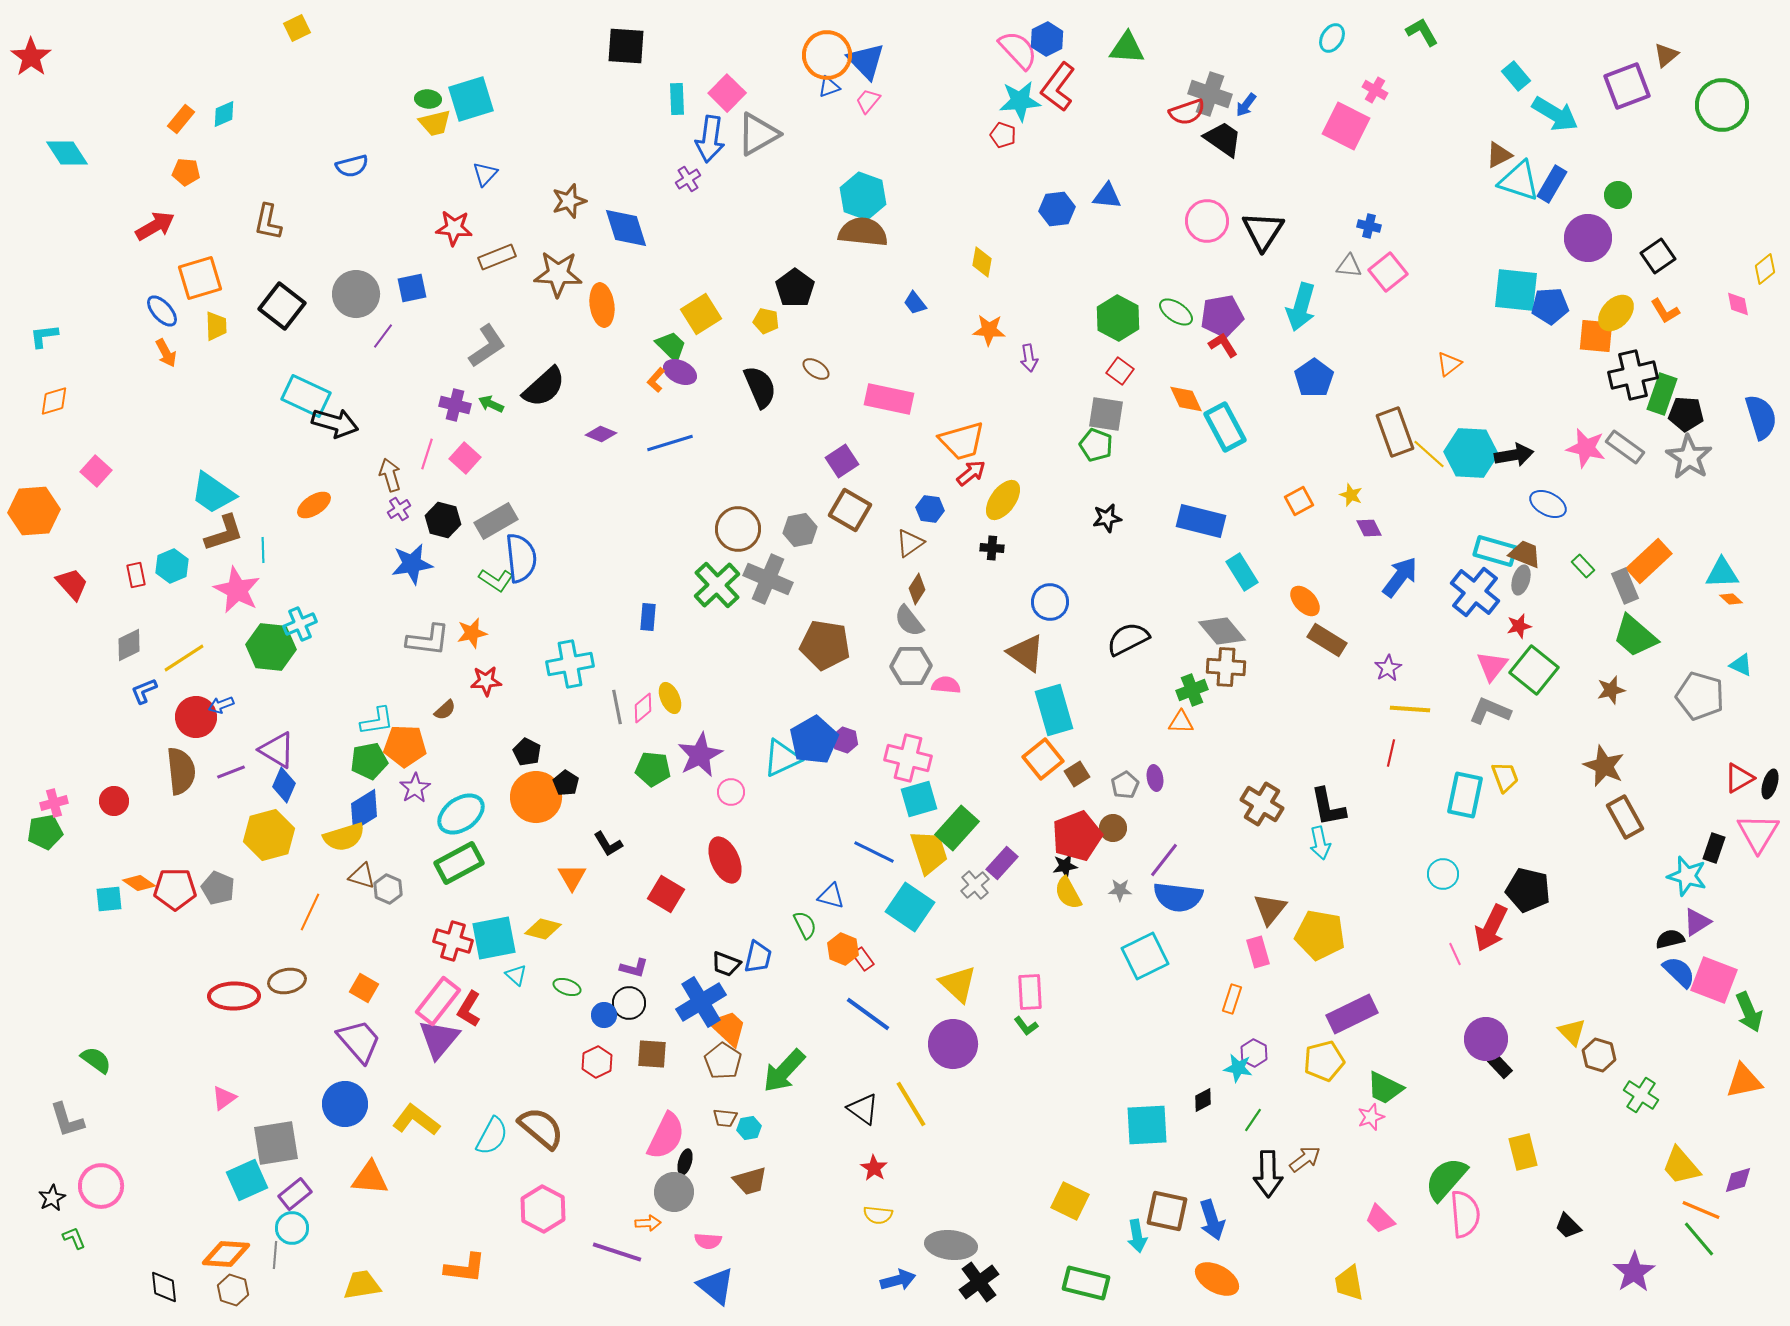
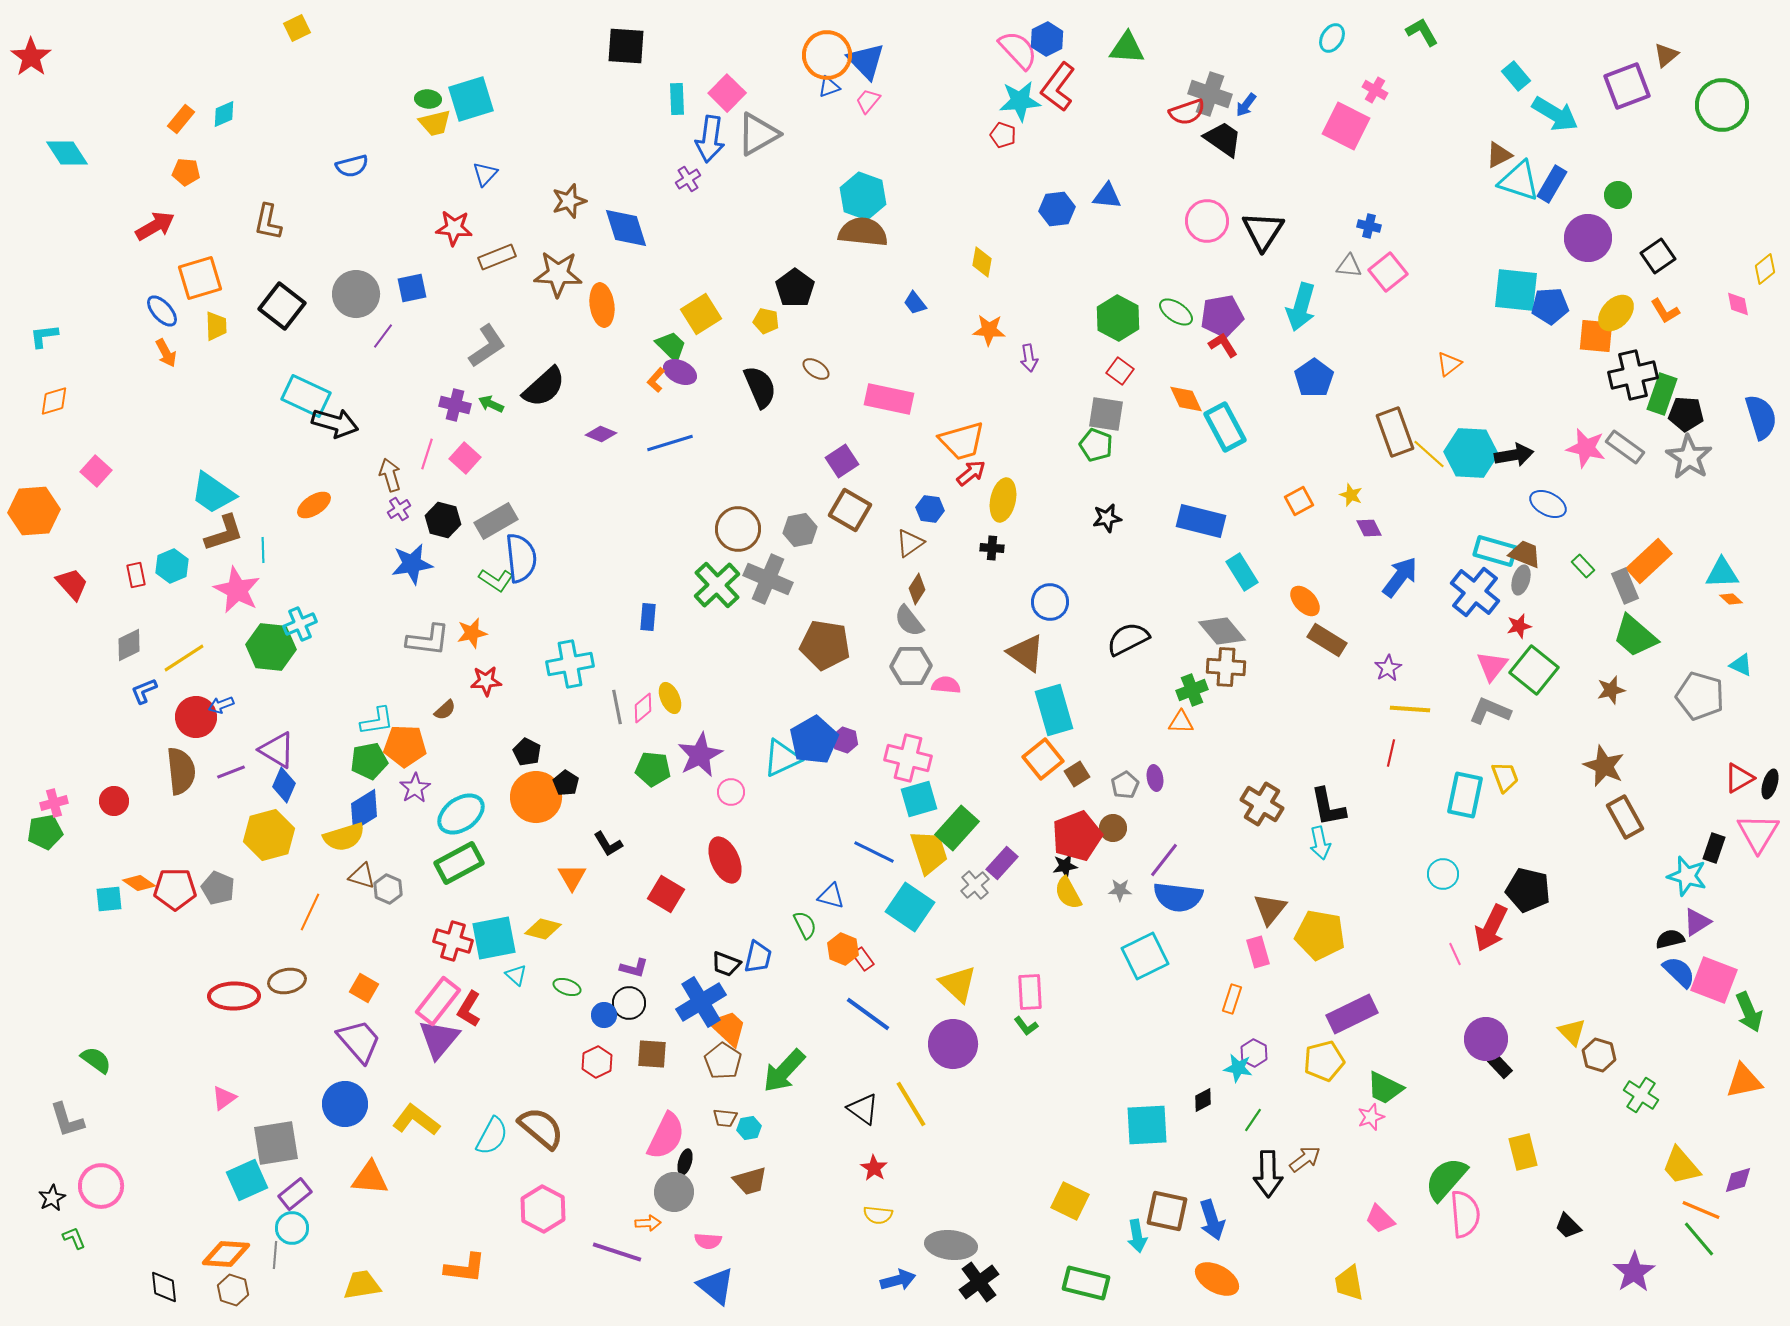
yellow ellipse at (1003, 500): rotated 24 degrees counterclockwise
